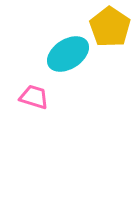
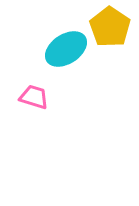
cyan ellipse: moved 2 px left, 5 px up
